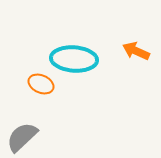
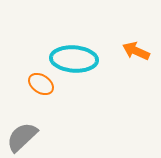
orange ellipse: rotated 10 degrees clockwise
